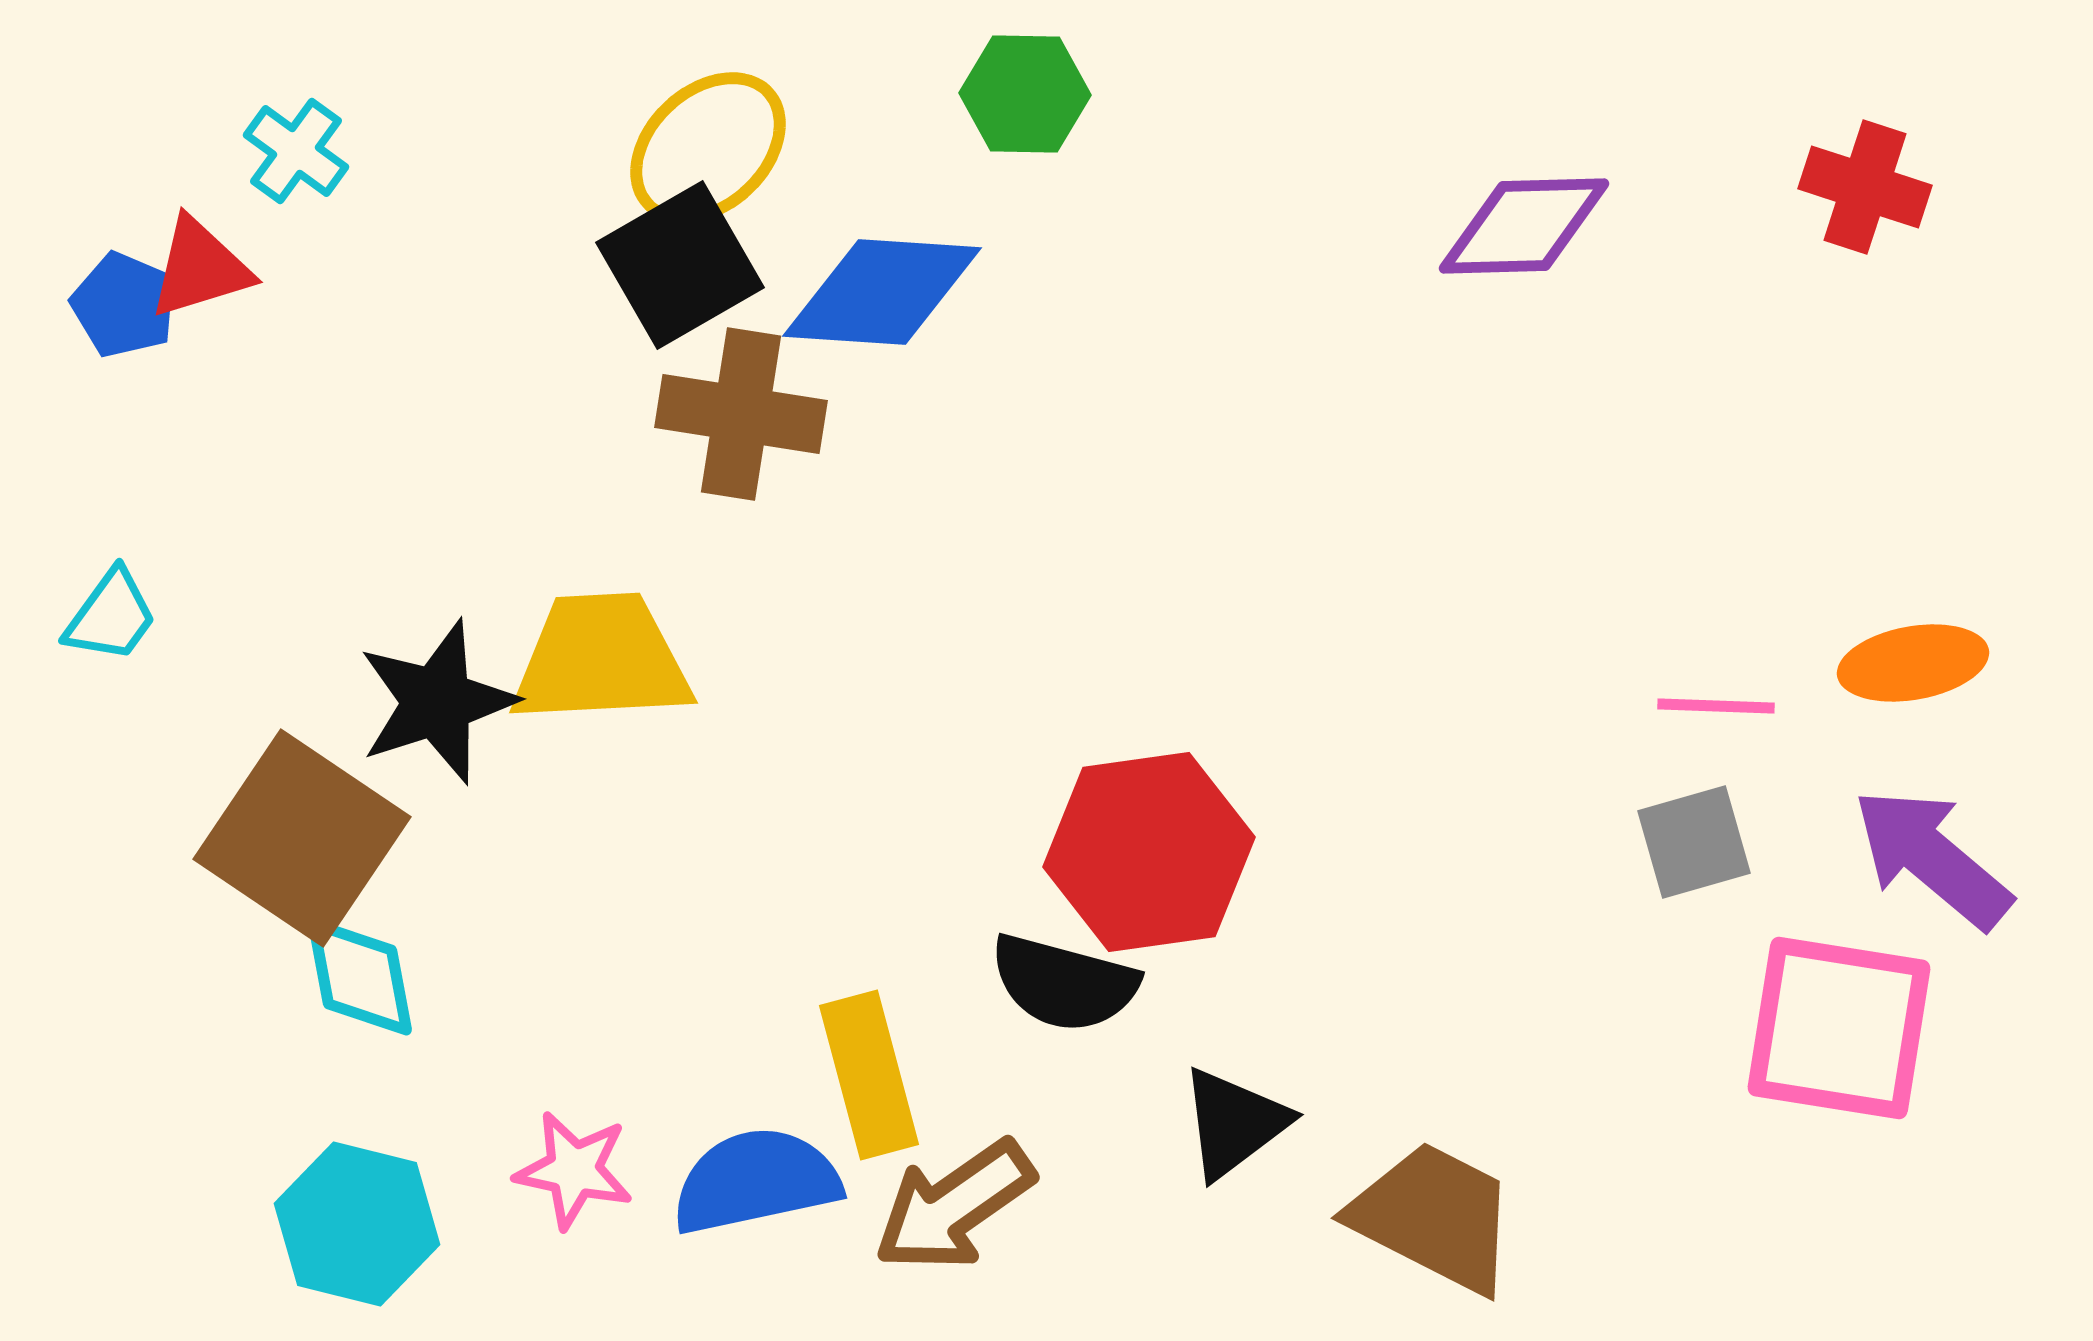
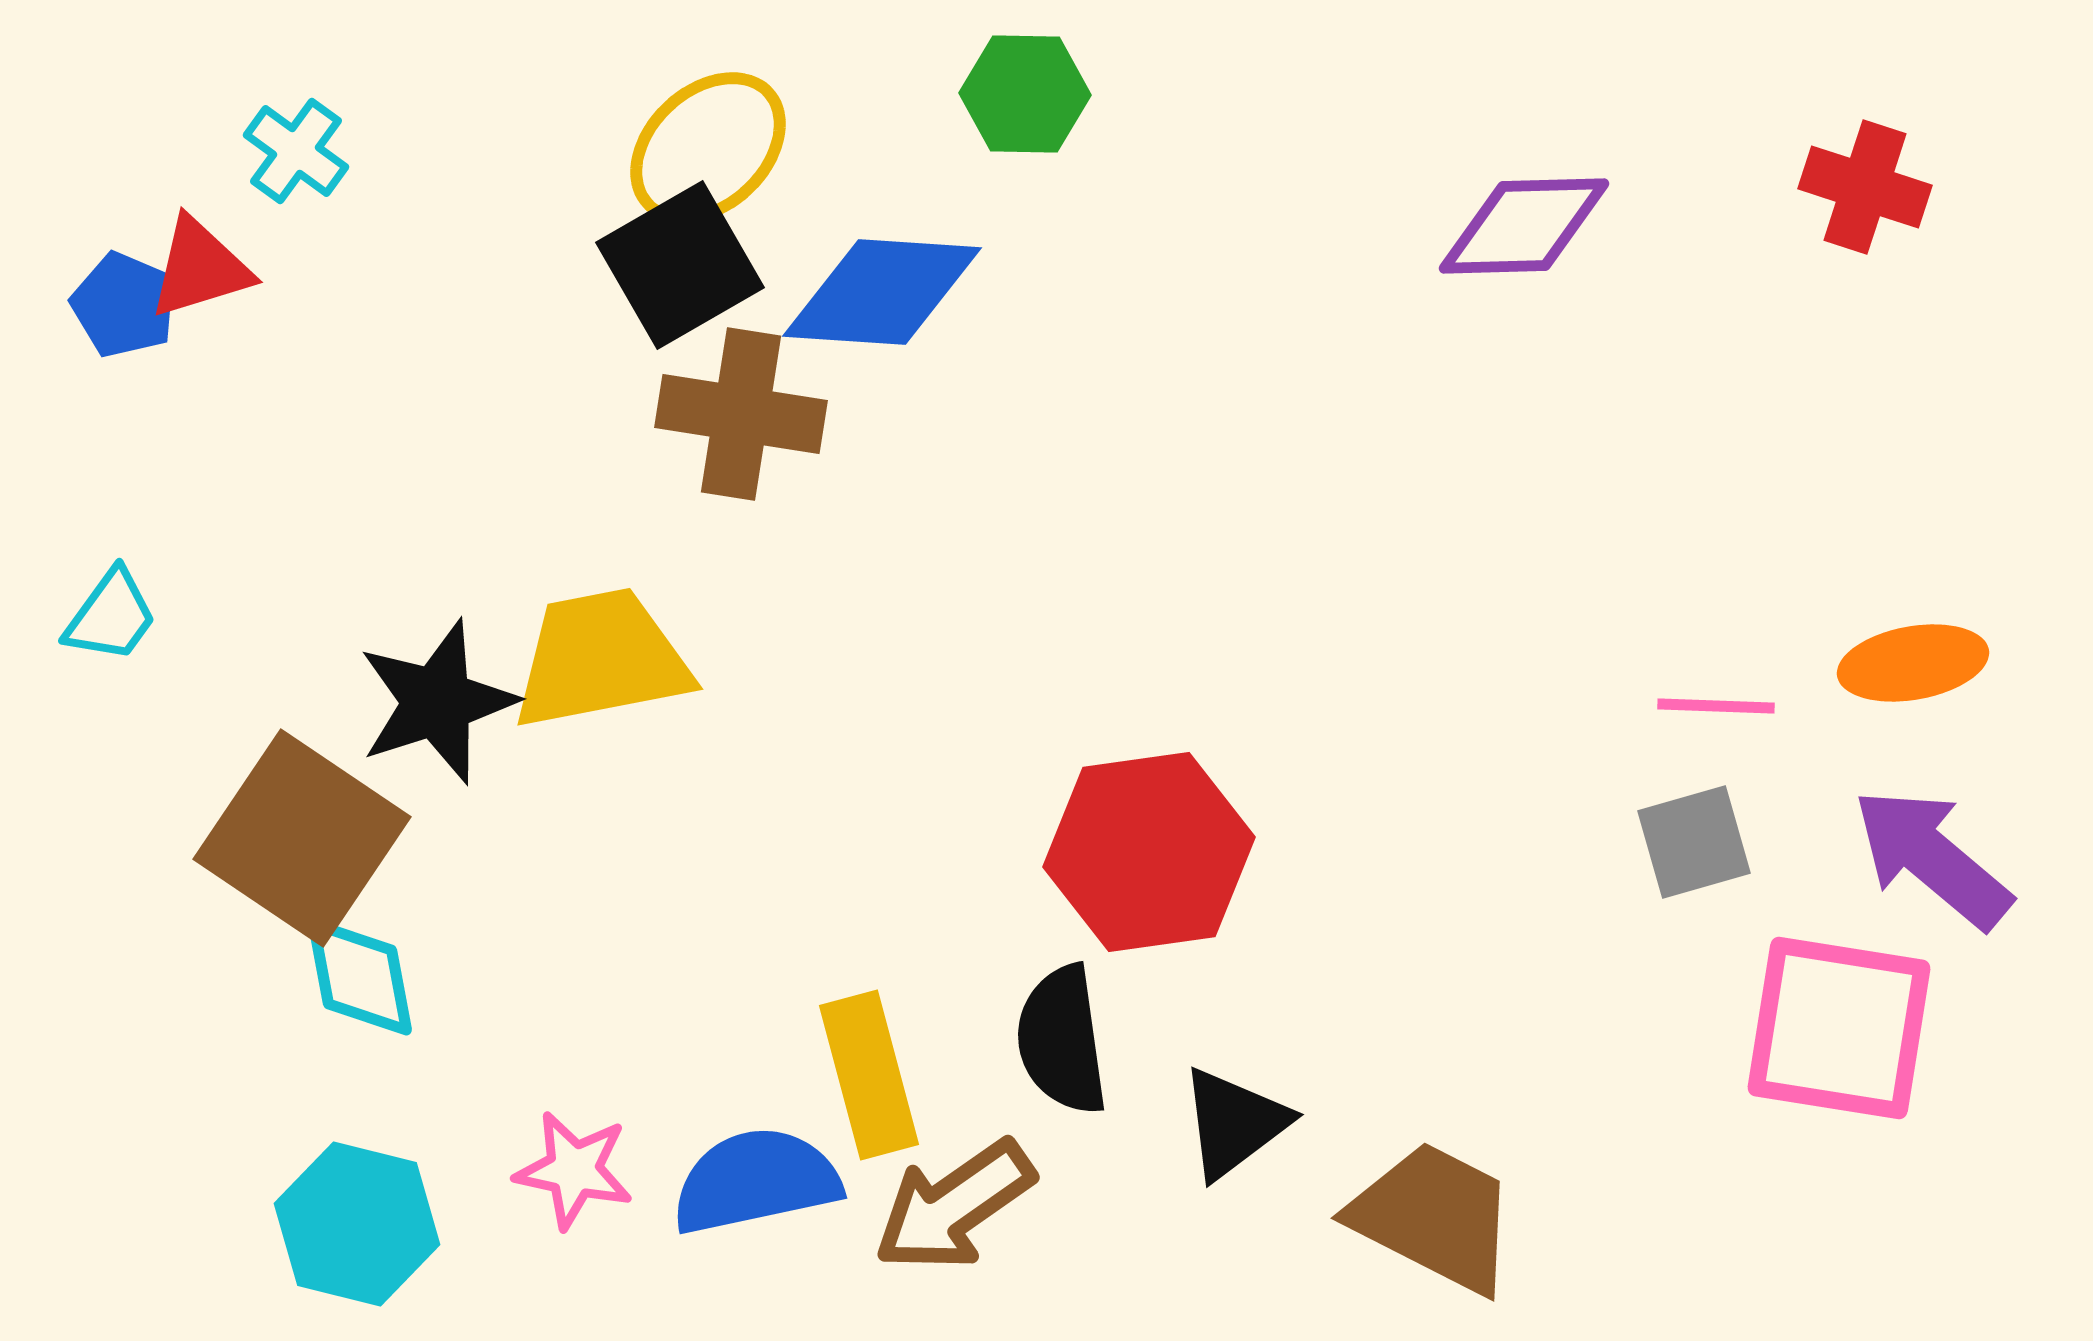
yellow trapezoid: rotated 8 degrees counterclockwise
black semicircle: moved 2 px left, 57 px down; rotated 67 degrees clockwise
